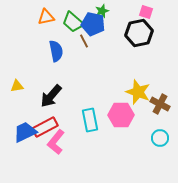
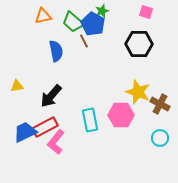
orange triangle: moved 3 px left, 1 px up
blue pentagon: rotated 15 degrees clockwise
black hexagon: moved 11 px down; rotated 12 degrees clockwise
